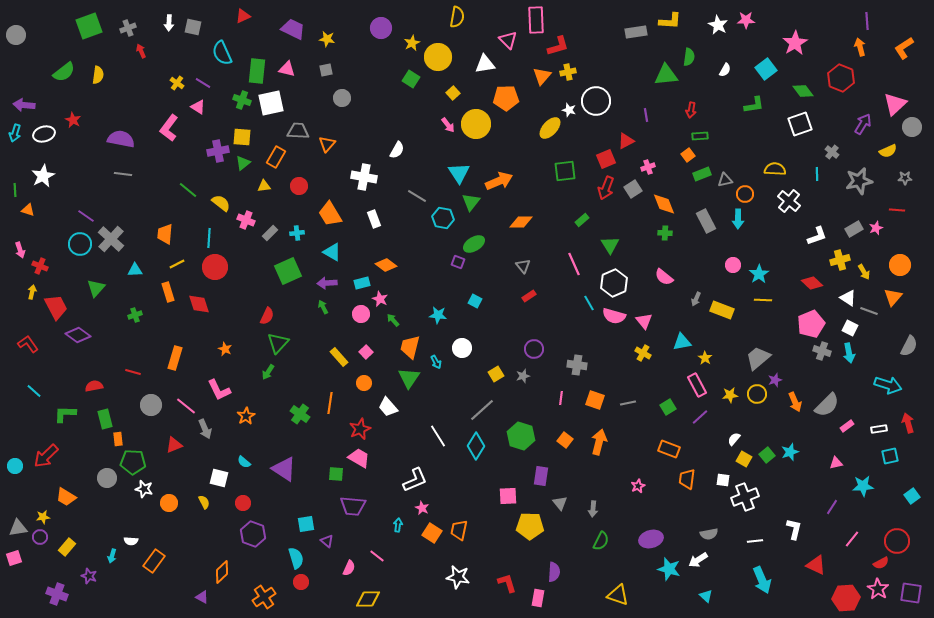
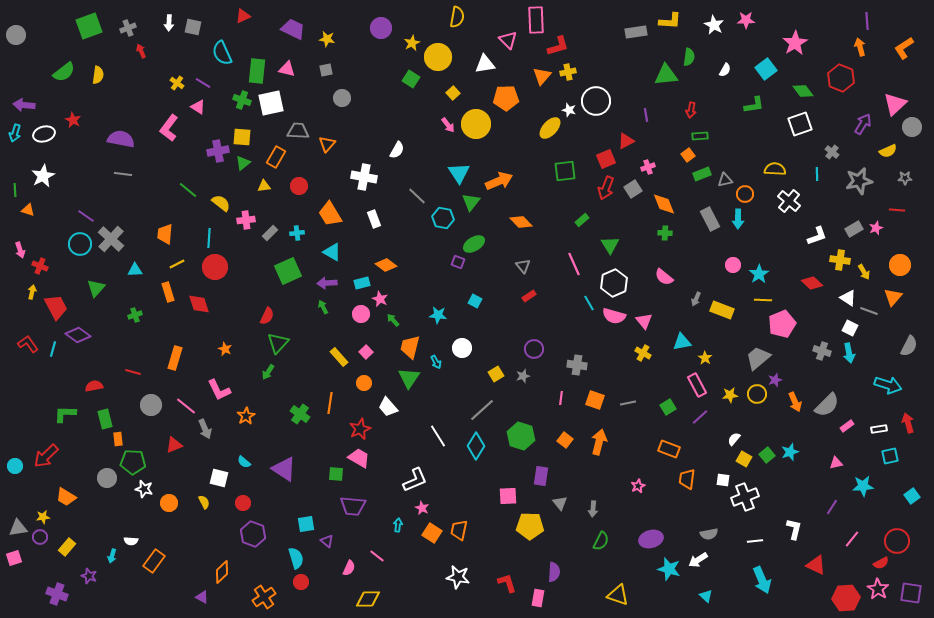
white star at (718, 25): moved 4 px left
gray line at (417, 196): rotated 12 degrees clockwise
pink cross at (246, 220): rotated 30 degrees counterclockwise
gray rectangle at (706, 221): moved 4 px right, 2 px up
orange diamond at (521, 222): rotated 45 degrees clockwise
yellow cross at (840, 260): rotated 24 degrees clockwise
pink pentagon at (811, 324): moved 29 px left
cyan line at (34, 391): moved 19 px right, 42 px up; rotated 63 degrees clockwise
